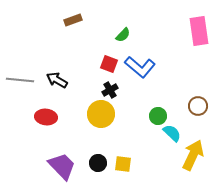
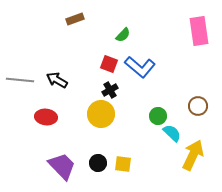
brown rectangle: moved 2 px right, 1 px up
